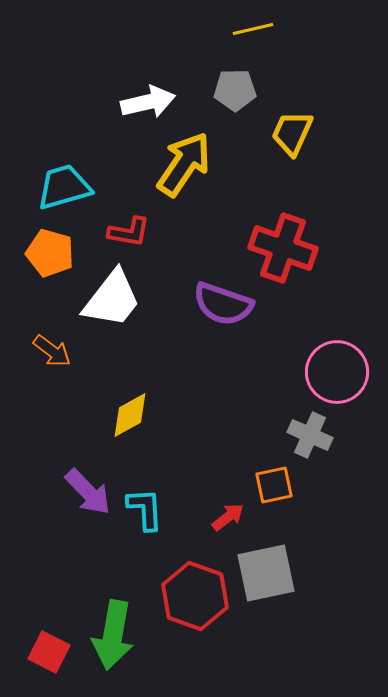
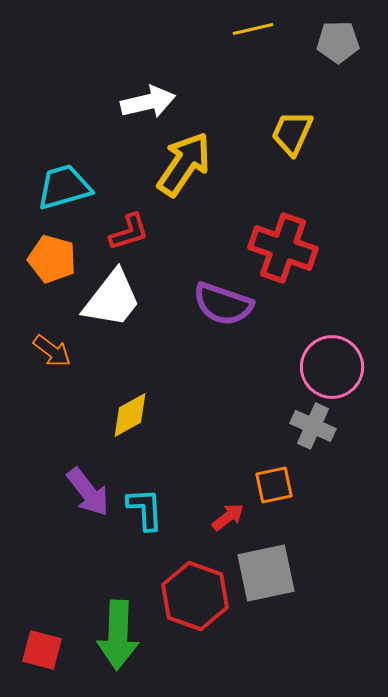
gray pentagon: moved 103 px right, 48 px up
red L-shape: rotated 27 degrees counterclockwise
orange pentagon: moved 2 px right, 6 px down
pink circle: moved 5 px left, 5 px up
gray cross: moved 3 px right, 9 px up
purple arrow: rotated 6 degrees clockwise
green arrow: moved 5 px right; rotated 8 degrees counterclockwise
red square: moved 7 px left, 2 px up; rotated 12 degrees counterclockwise
